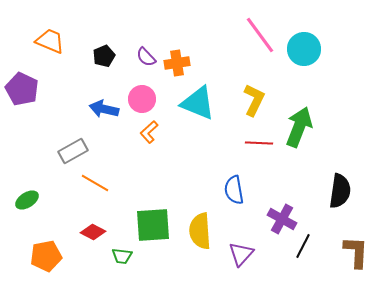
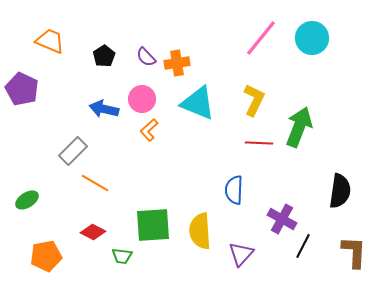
pink line: moved 1 px right, 3 px down; rotated 75 degrees clockwise
cyan circle: moved 8 px right, 11 px up
black pentagon: rotated 10 degrees counterclockwise
orange L-shape: moved 2 px up
gray rectangle: rotated 16 degrees counterclockwise
blue semicircle: rotated 12 degrees clockwise
brown L-shape: moved 2 px left
